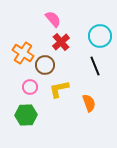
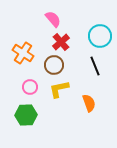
brown circle: moved 9 px right
